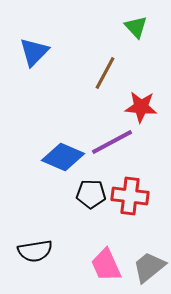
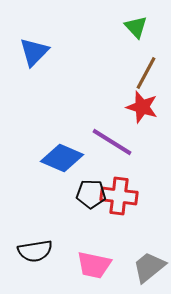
brown line: moved 41 px right
red star: moved 1 px right; rotated 12 degrees clockwise
purple line: rotated 60 degrees clockwise
blue diamond: moved 1 px left, 1 px down
red cross: moved 11 px left
pink trapezoid: moved 12 px left; rotated 54 degrees counterclockwise
